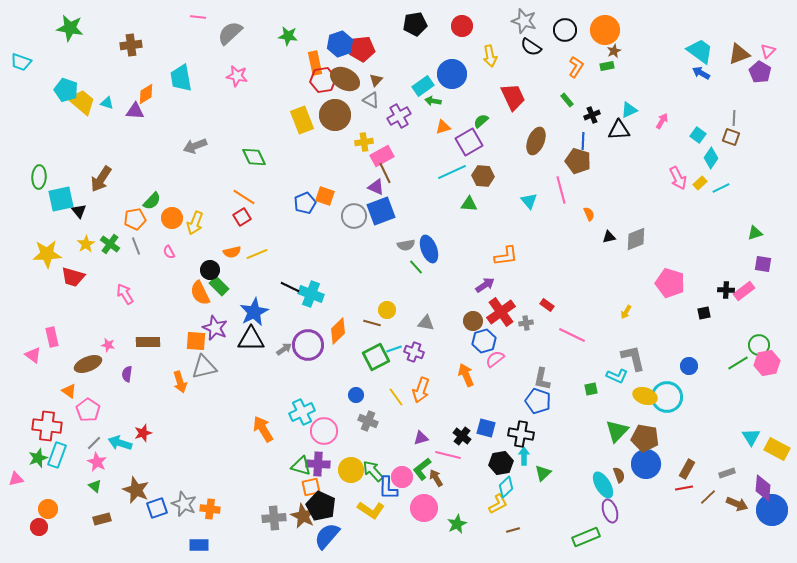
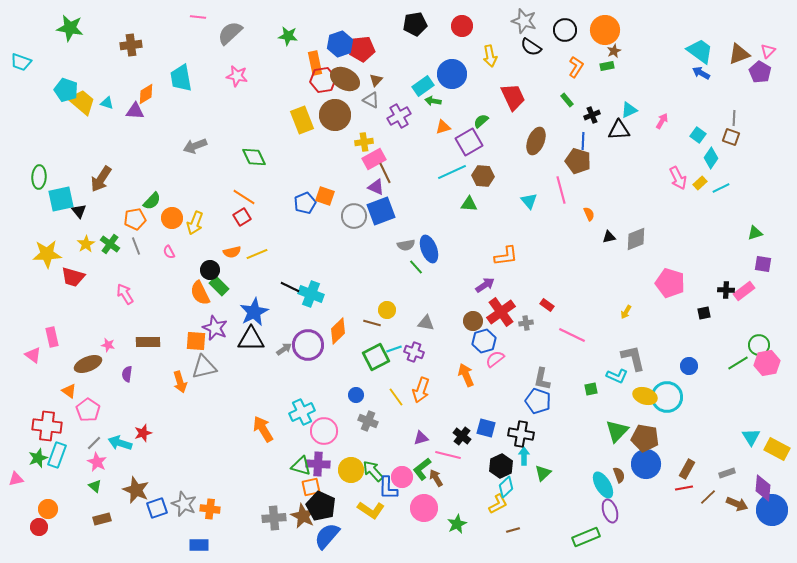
pink rectangle at (382, 156): moved 8 px left, 3 px down
black hexagon at (501, 463): moved 3 px down; rotated 15 degrees counterclockwise
